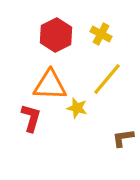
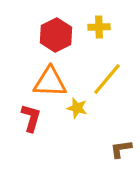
yellow cross: moved 2 px left, 7 px up; rotated 30 degrees counterclockwise
orange triangle: moved 3 px up
brown L-shape: moved 2 px left, 11 px down
